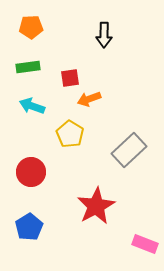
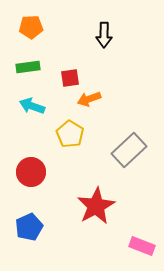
blue pentagon: rotated 8 degrees clockwise
pink rectangle: moved 3 px left, 2 px down
